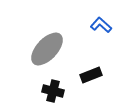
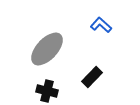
black rectangle: moved 1 px right, 2 px down; rotated 25 degrees counterclockwise
black cross: moved 6 px left
